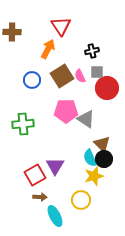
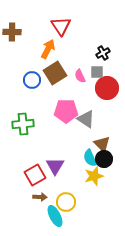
black cross: moved 11 px right, 2 px down; rotated 16 degrees counterclockwise
brown square: moved 7 px left, 3 px up
yellow circle: moved 15 px left, 2 px down
